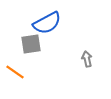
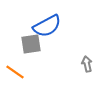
blue semicircle: moved 3 px down
gray arrow: moved 5 px down
